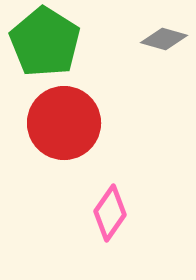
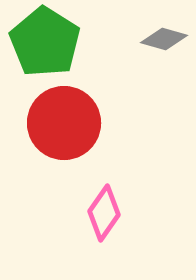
pink diamond: moved 6 px left
